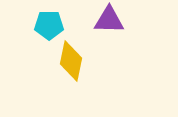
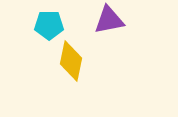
purple triangle: rotated 12 degrees counterclockwise
